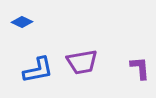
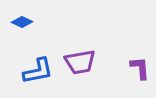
purple trapezoid: moved 2 px left
blue L-shape: moved 1 px down
